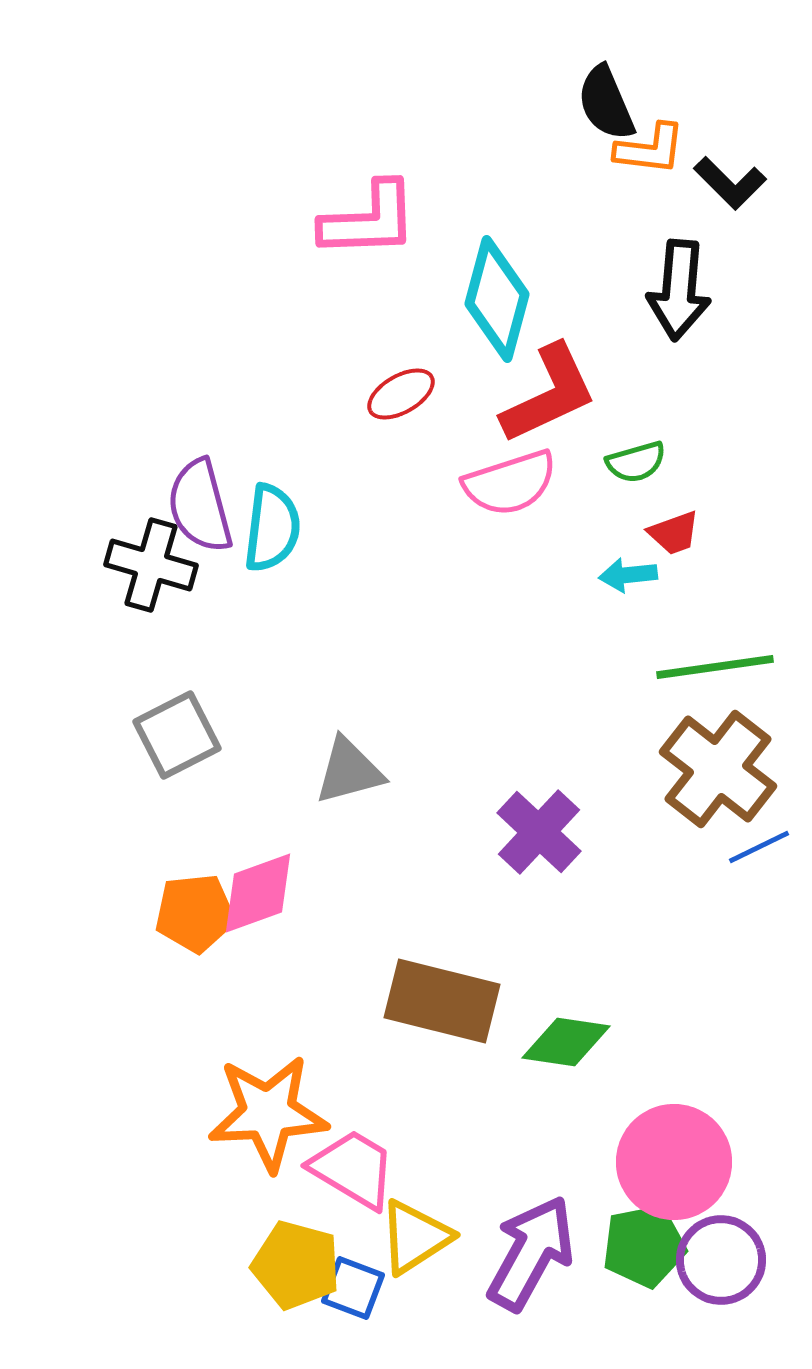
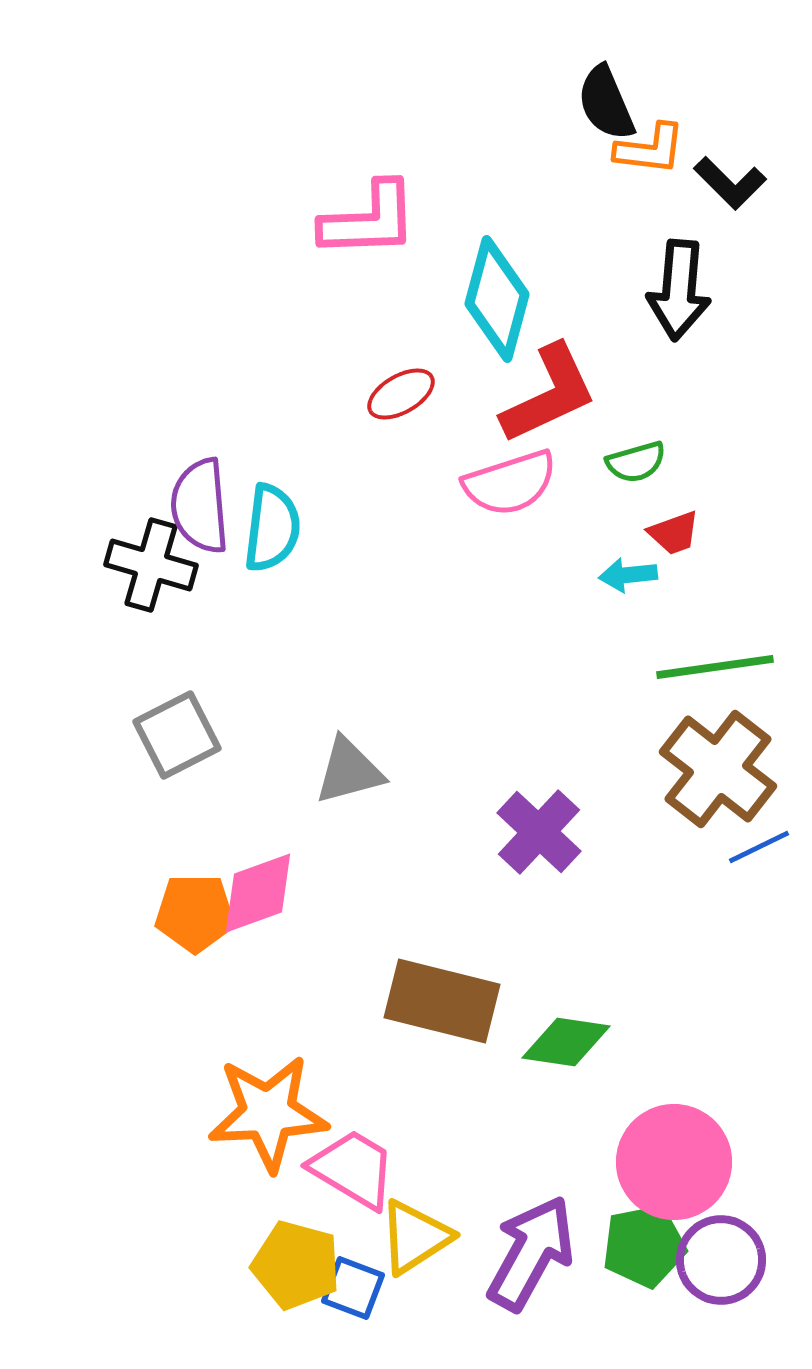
purple semicircle: rotated 10 degrees clockwise
orange pentagon: rotated 6 degrees clockwise
